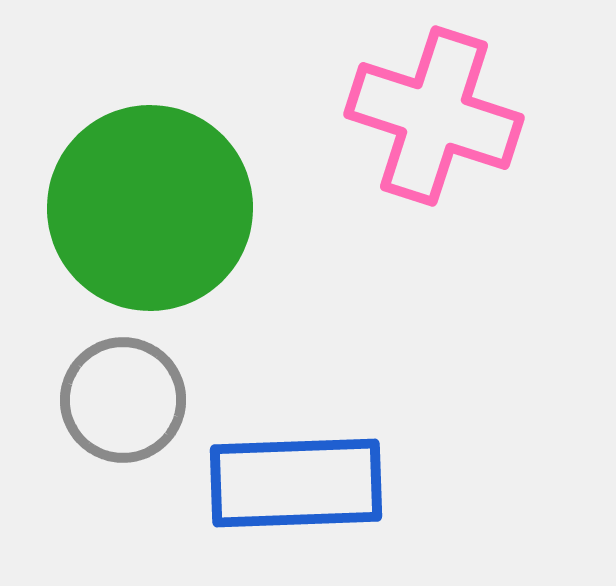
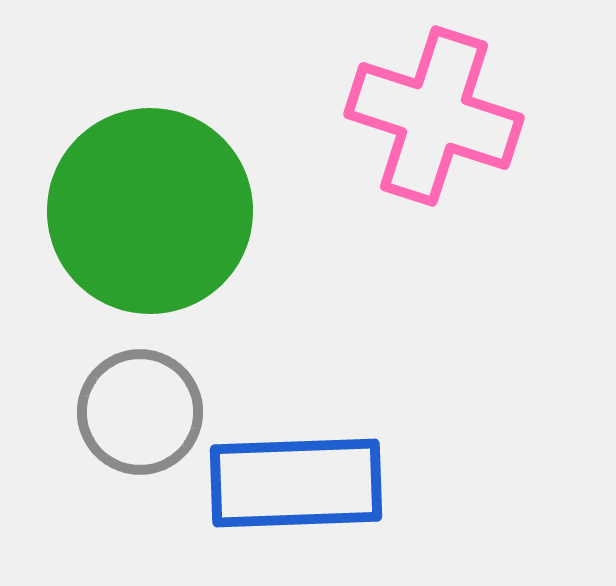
green circle: moved 3 px down
gray circle: moved 17 px right, 12 px down
